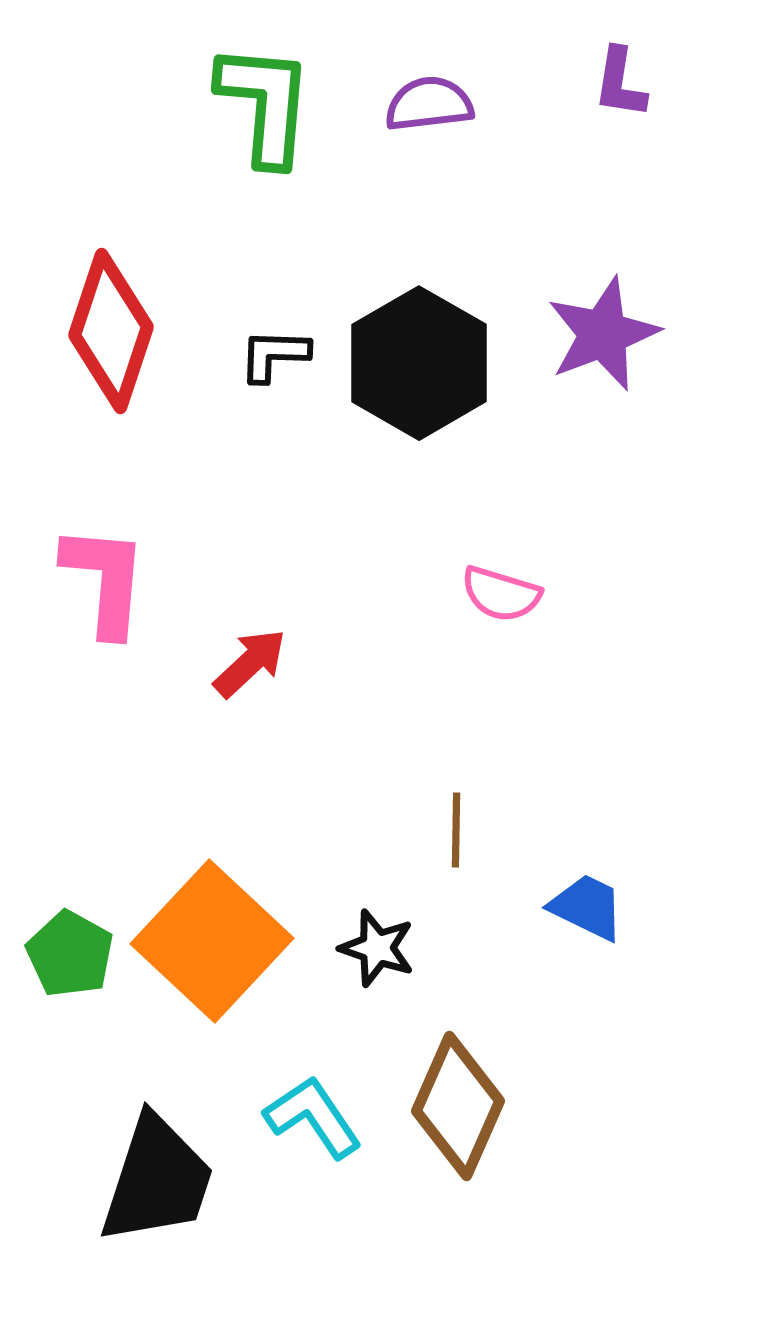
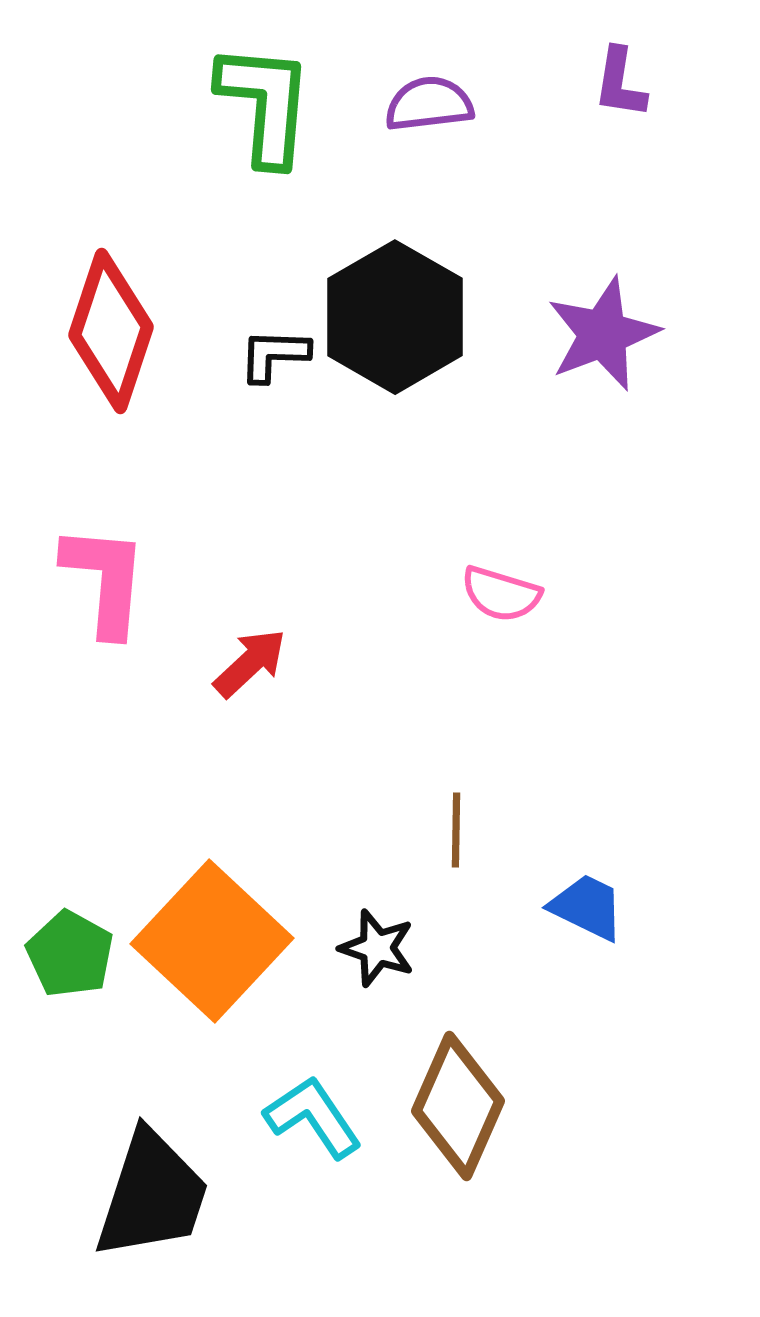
black hexagon: moved 24 px left, 46 px up
black trapezoid: moved 5 px left, 15 px down
